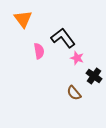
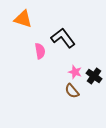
orange triangle: rotated 36 degrees counterclockwise
pink semicircle: moved 1 px right
pink star: moved 2 px left, 14 px down
brown semicircle: moved 2 px left, 2 px up
